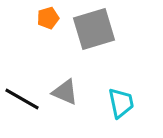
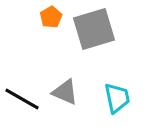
orange pentagon: moved 3 px right, 1 px up; rotated 15 degrees counterclockwise
cyan trapezoid: moved 4 px left, 5 px up
